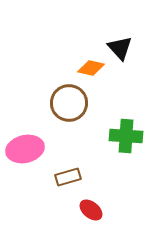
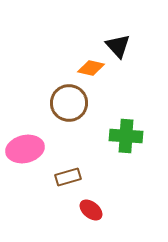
black triangle: moved 2 px left, 2 px up
